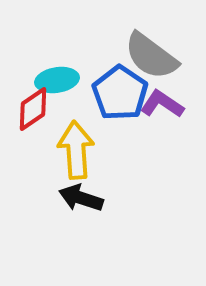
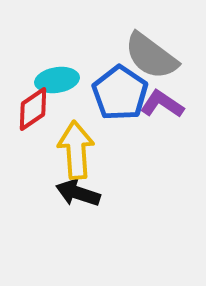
black arrow: moved 3 px left, 5 px up
